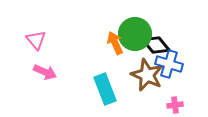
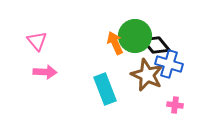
green circle: moved 2 px down
pink triangle: moved 1 px right, 1 px down
pink arrow: rotated 20 degrees counterclockwise
pink cross: rotated 14 degrees clockwise
